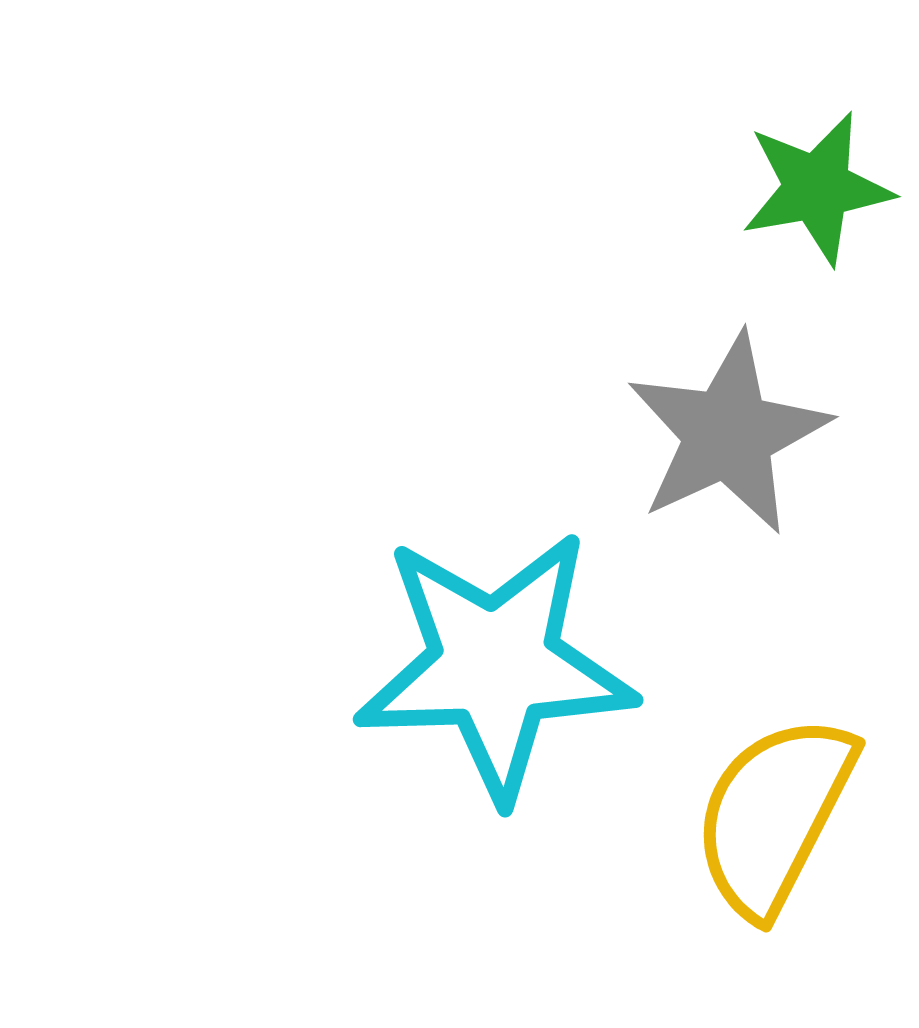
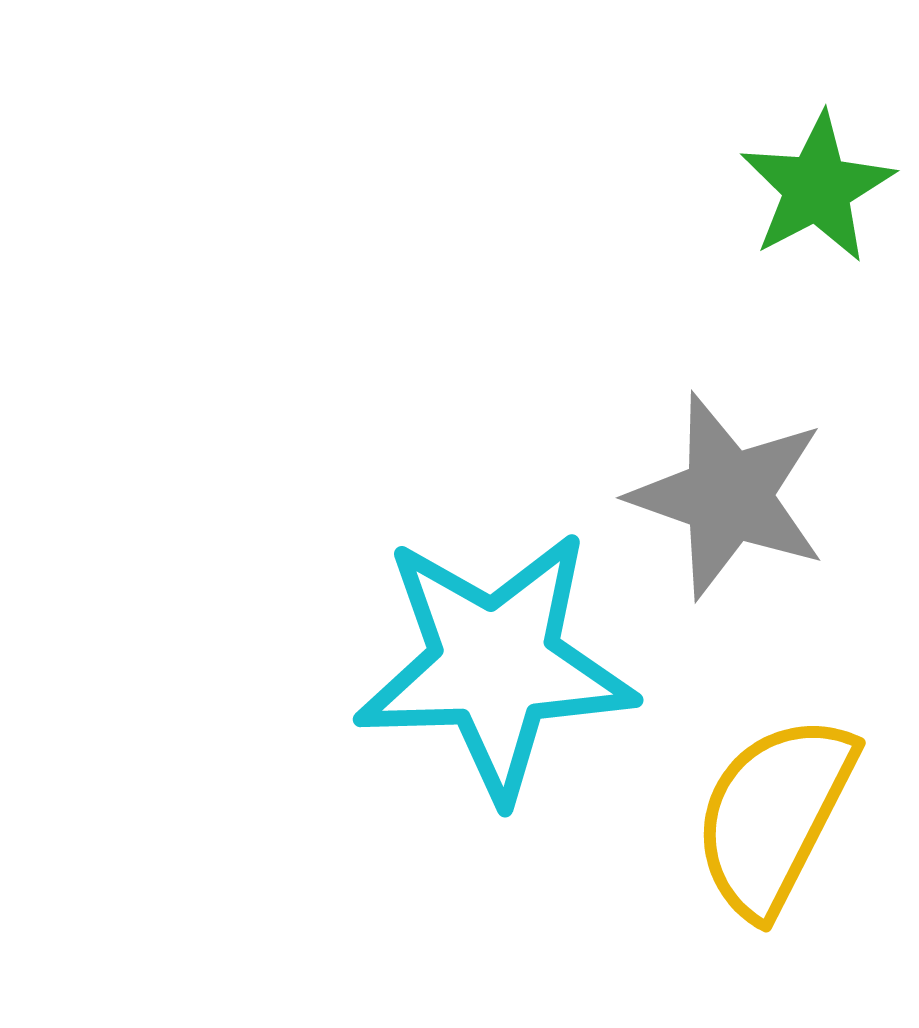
green star: rotated 18 degrees counterclockwise
gray star: moved 62 px down; rotated 28 degrees counterclockwise
